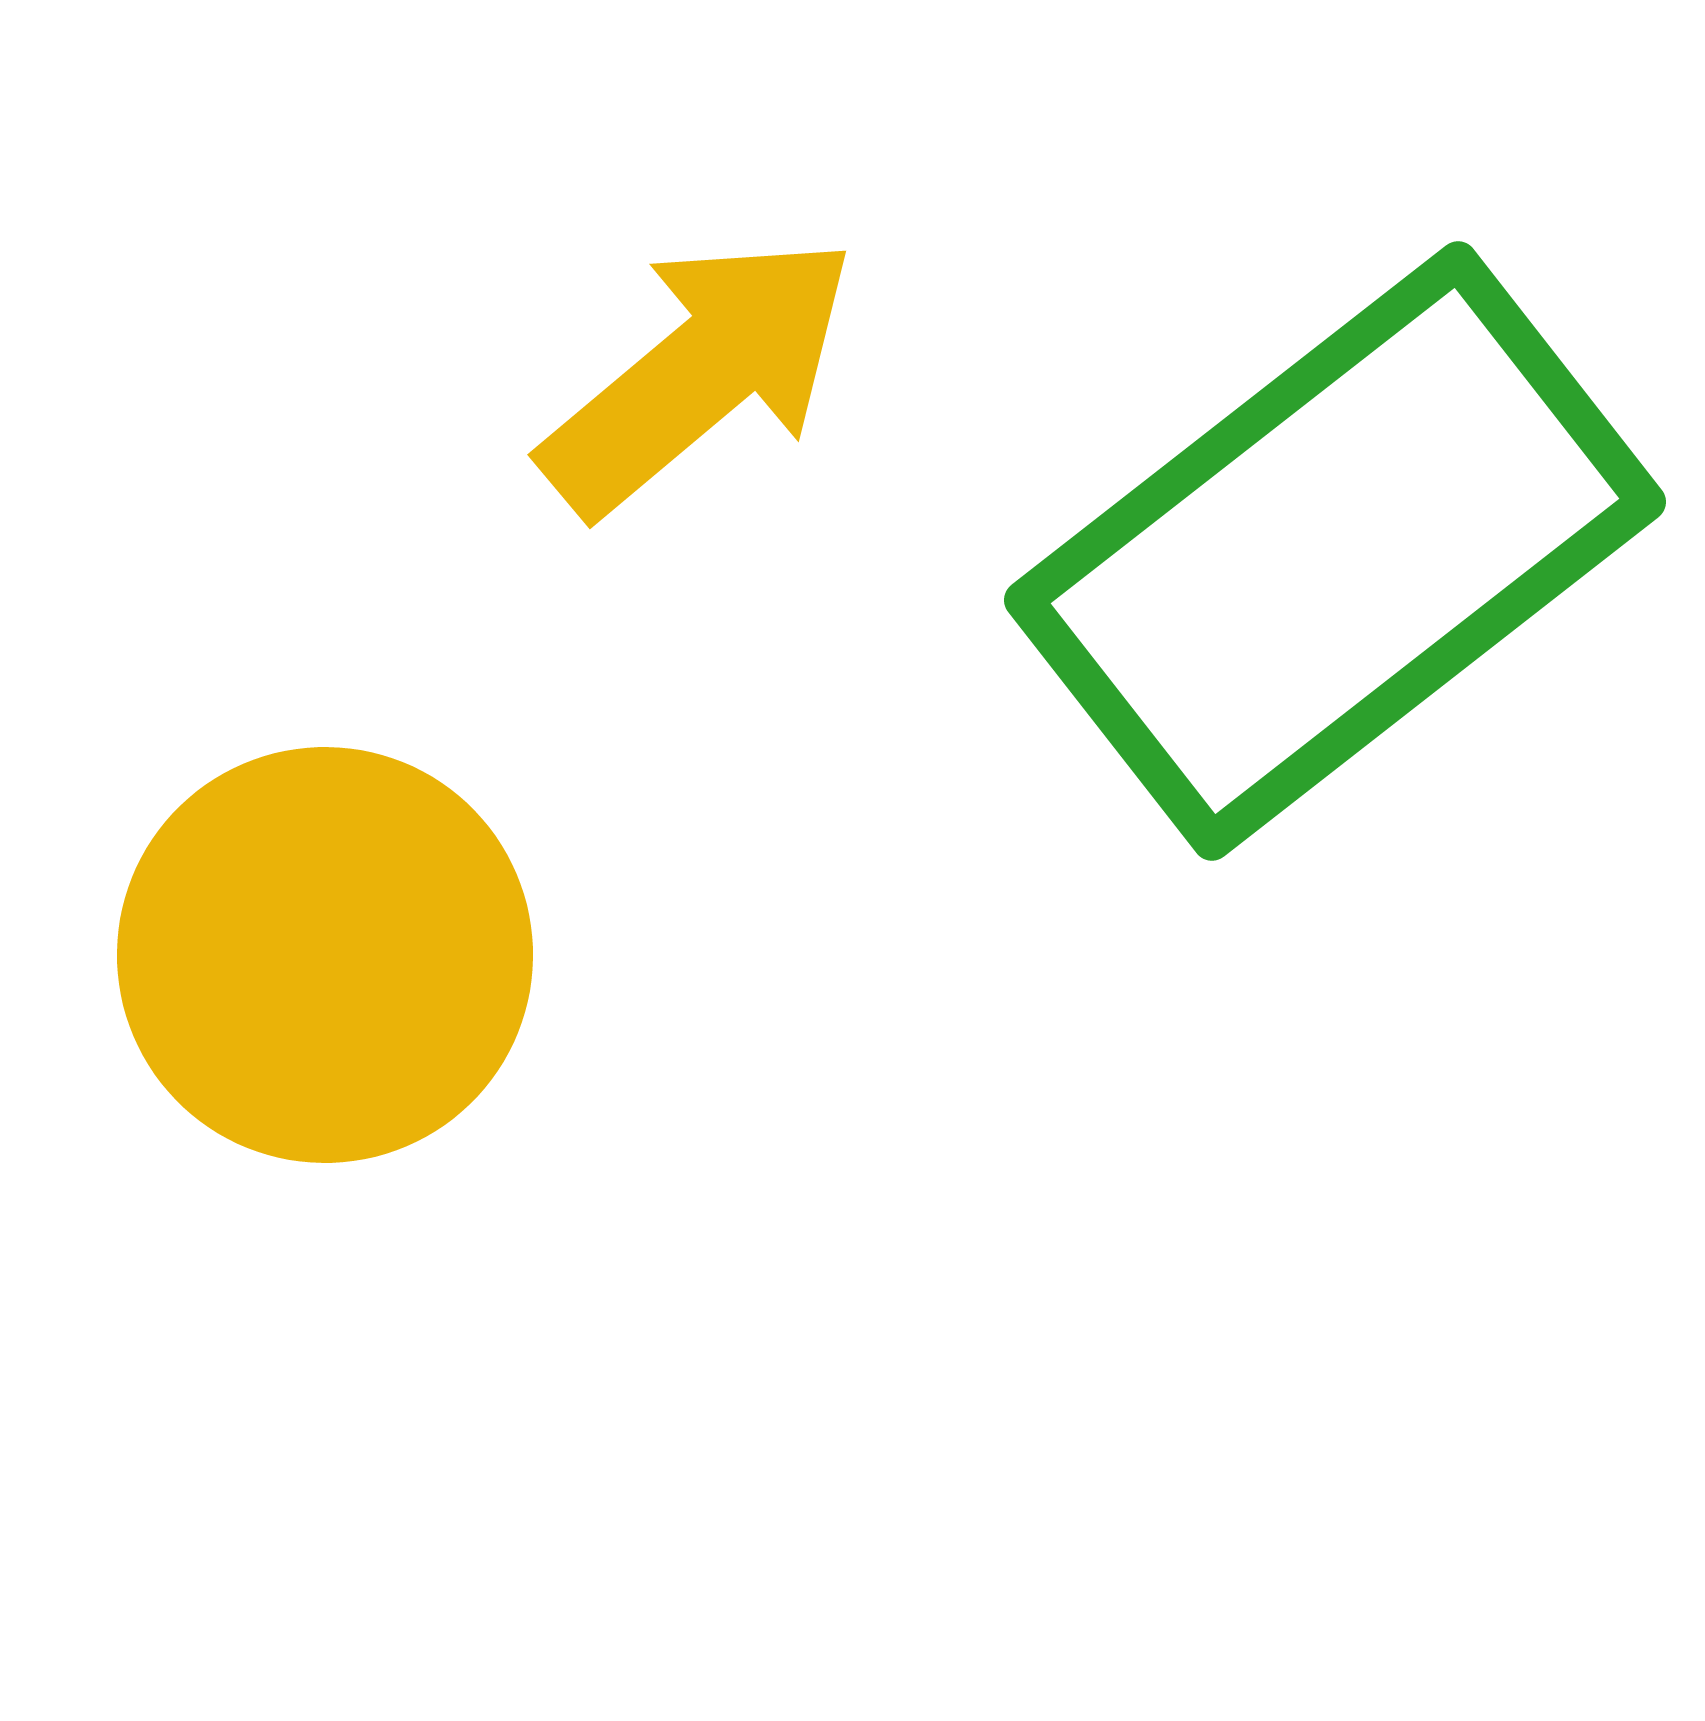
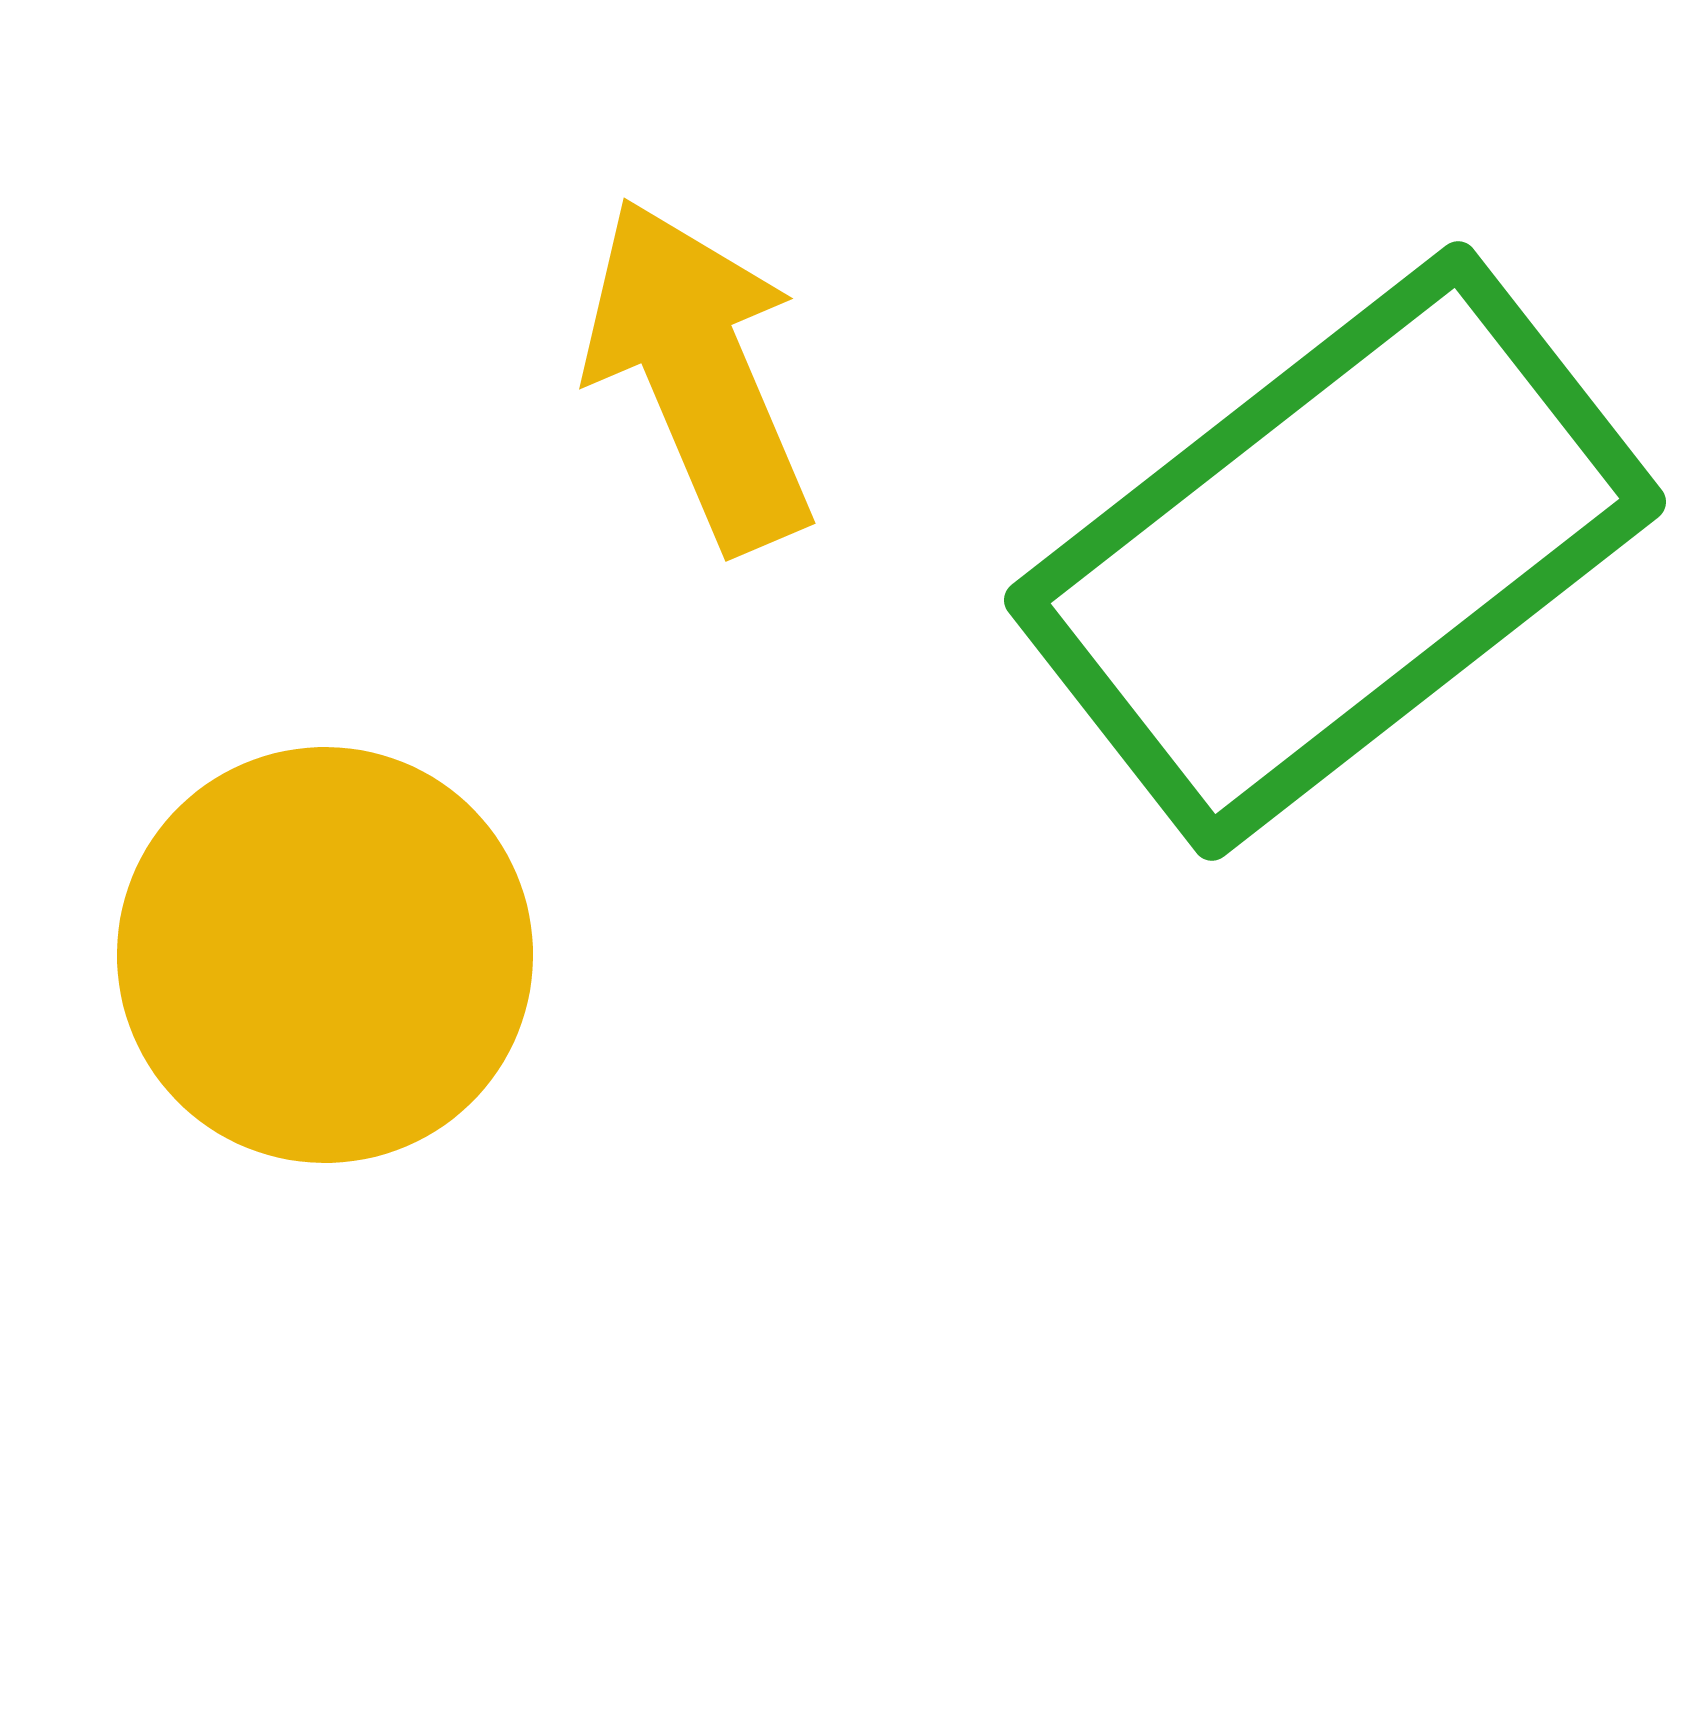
yellow arrow: rotated 73 degrees counterclockwise
